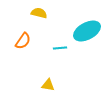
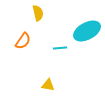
yellow semicircle: moved 1 px left; rotated 63 degrees clockwise
